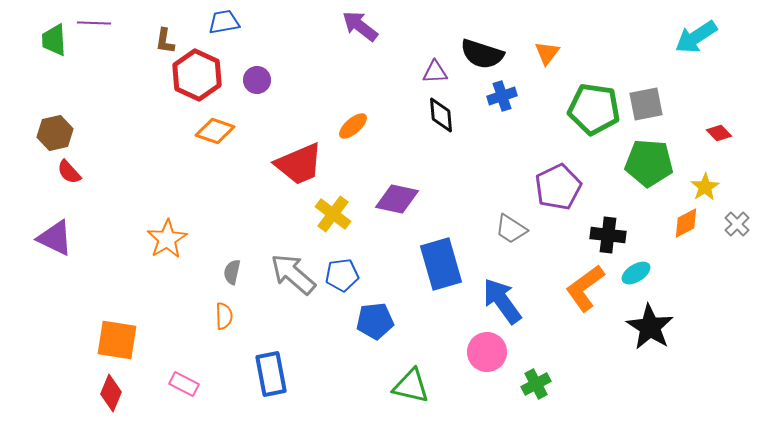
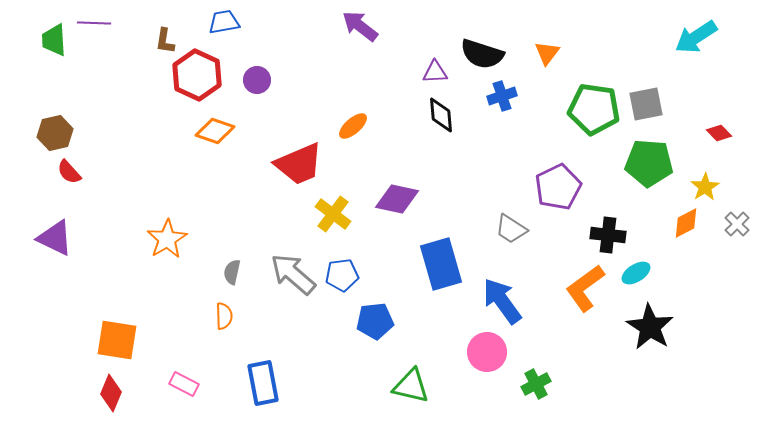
blue rectangle at (271, 374): moved 8 px left, 9 px down
